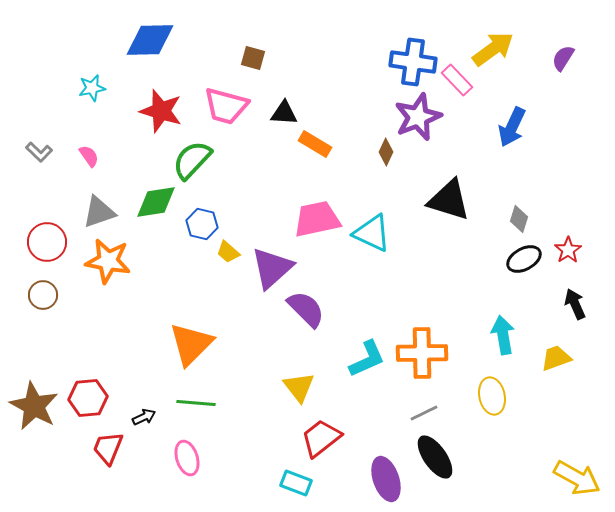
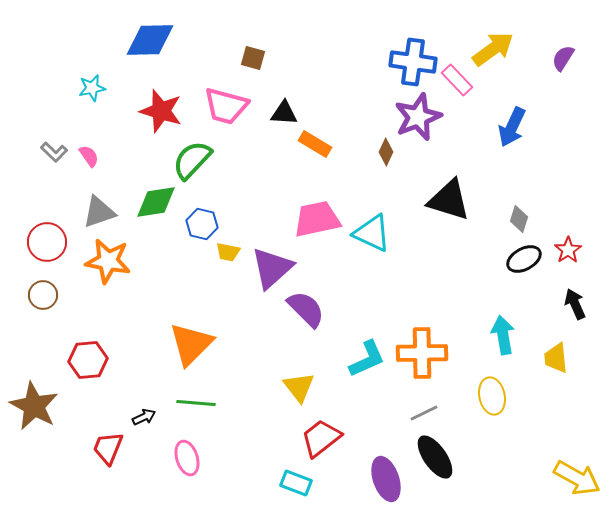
gray L-shape at (39, 152): moved 15 px right
yellow trapezoid at (228, 252): rotated 30 degrees counterclockwise
yellow trapezoid at (556, 358): rotated 76 degrees counterclockwise
red hexagon at (88, 398): moved 38 px up
